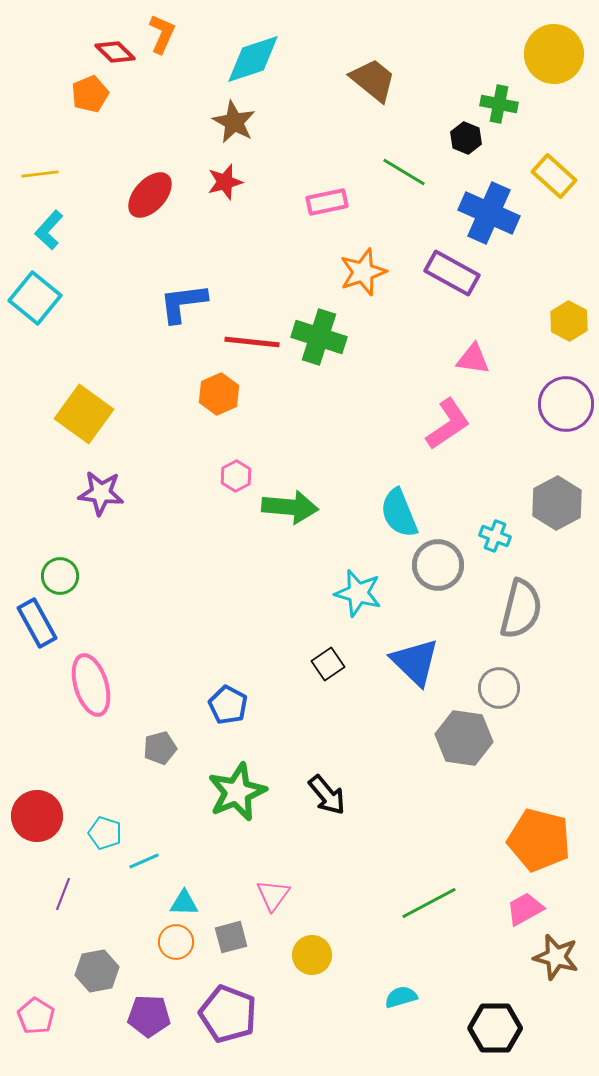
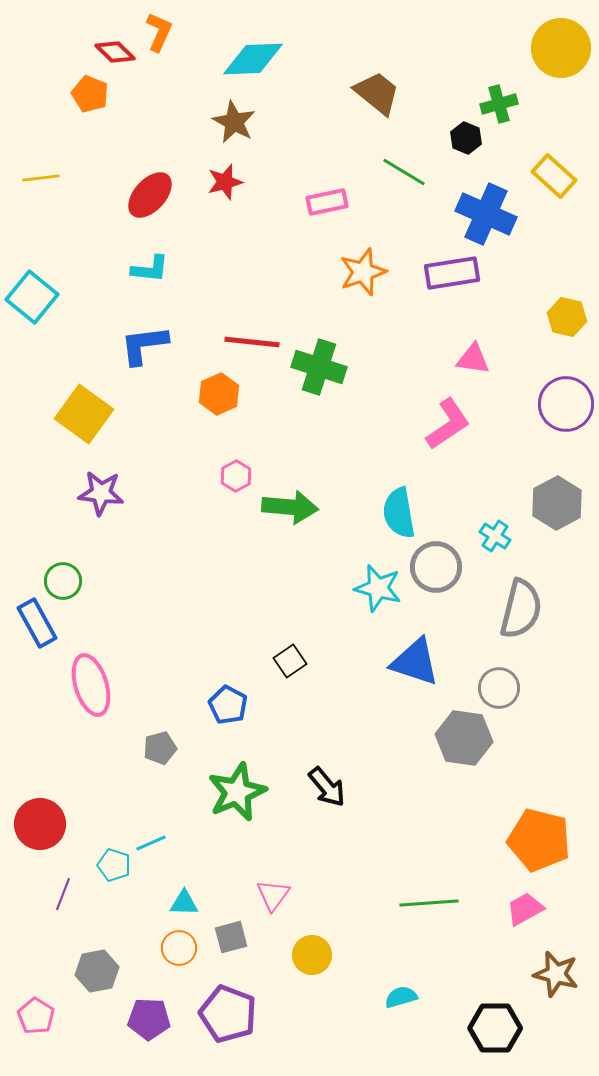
orange L-shape at (162, 34): moved 3 px left, 2 px up
yellow circle at (554, 54): moved 7 px right, 6 px up
cyan diamond at (253, 59): rotated 16 degrees clockwise
brown trapezoid at (373, 80): moved 4 px right, 13 px down
orange pentagon at (90, 94): rotated 27 degrees counterclockwise
green cross at (499, 104): rotated 27 degrees counterclockwise
yellow line at (40, 174): moved 1 px right, 4 px down
blue cross at (489, 213): moved 3 px left, 1 px down
cyan L-shape at (49, 230): moved 101 px right, 39 px down; rotated 126 degrees counterclockwise
purple rectangle at (452, 273): rotated 38 degrees counterclockwise
cyan square at (35, 298): moved 3 px left, 1 px up
blue L-shape at (183, 303): moved 39 px left, 42 px down
yellow hexagon at (569, 321): moved 2 px left, 4 px up; rotated 15 degrees counterclockwise
green cross at (319, 337): moved 30 px down
cyan semicircle at (399, 513): rotated 12 degrees clockwise
cyan cross at (495, 536): rotated 12 degrees clockwise
gray circle at (438, 565): moved 2 px left, 2 px down
green circle at (60, 576): moved 3 px right, 5 px down
cyan star at (358, 593): moved 20 px right, 5 px up
blue triangle at (415, 662): rotated 26 degrees counterclockwise
black square at (328, 664): moved 38 px left, 3 px up
black arrow at (327, 795): moved 8 px up
red circle at (37, 816): moved 3 px right, 8 px down
cyan pentagon at (105, 833): moved 9 px right, 32 px down
cyan line at (144, 861): moved 7 px right, 18 px up
green line at (429, 903): rotated 24 degrees clockwise
orange circle at (176, 942): moved 3 px right, 6 px down
brown star at (556, 957): moved 17 px down
purple pentagon at (149, 1016): moved 3 px down
